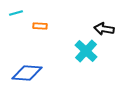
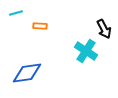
black arrow: rotated 126 degrees counterclockwise
cyan cross: rotated 10 degrees counterclockwise
blue diamond: rotated 12 degrees counterclockwise
